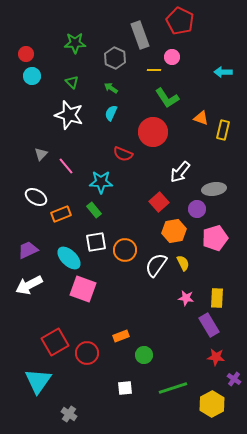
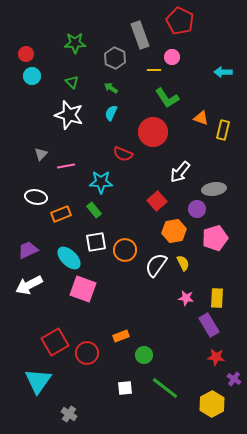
pink line at (66, 166): rotated 60 degrees counterclockwise
white ellipse at (36, 197): rotated 20 degrees counterclockwise
red square at (159, 202): moved 2 px left, 1 px up
green line at (173, 388): moved 8 px left; rotated 56 degrees clockwise
